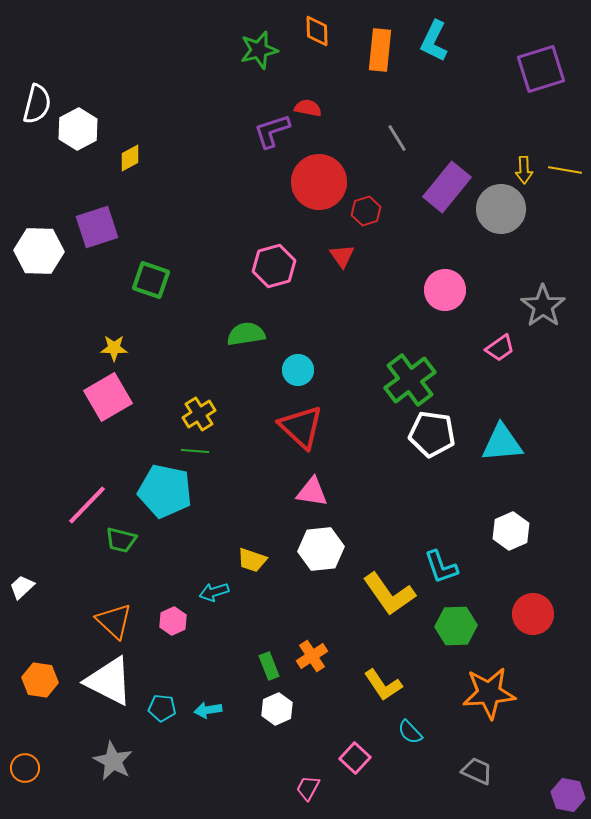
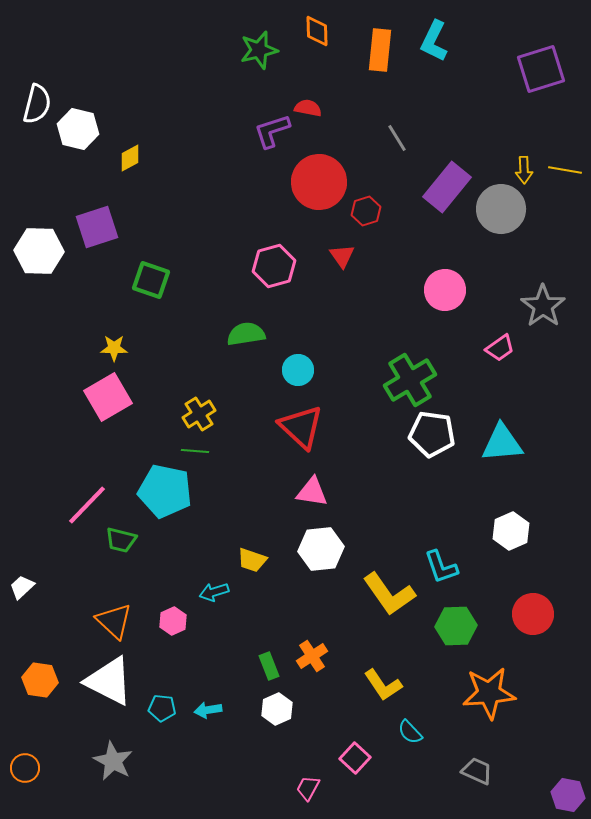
white hexagon at (78, 129): rotated 18 degrees counterclockwise
green cross at (410, 380): rotated 6 degrees clockwise
